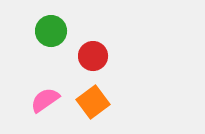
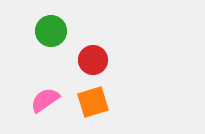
red circle: moved 4 px down
orange square: rotated 20 degrees clockwise
